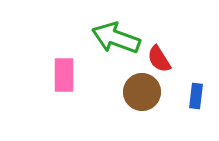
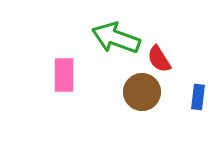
blue rectangle: moved 2 px right, 1 px down
